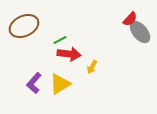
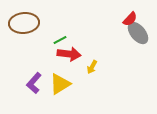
brown ellipse: moved 3 px up; rotated 20 degrees clockwise
gray ellipse: moved 2 px left, 1 px down
